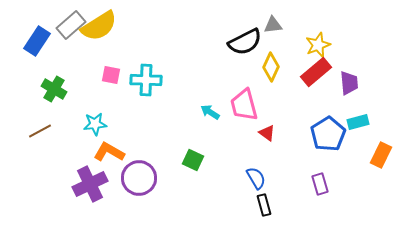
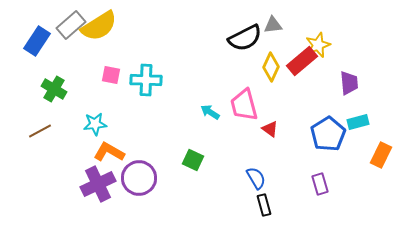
black semicircle: moved 4 px up
red rectangle: moved 14 px left, 11 px up
red triangle: moved 3 px right, 4 px up
purple cross: moved 8 px right
